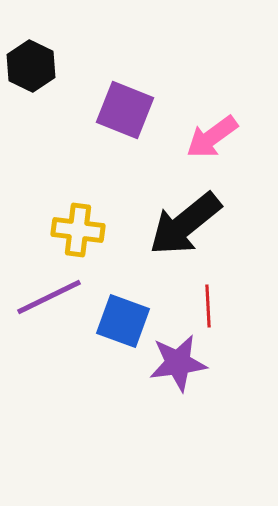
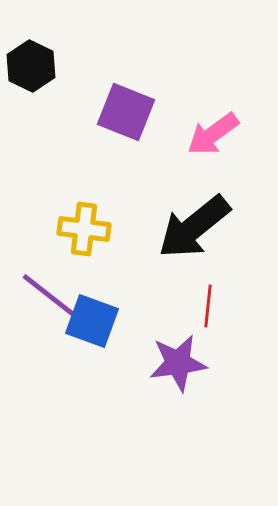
purple square: moved 1 px right, 2 px down
pink arrow: moved 1 px right, 3 px up
black arrow: moved 9 px right, 3 px down
yellow cross: moved 6 px right, 1 px up
purple line: moved 2 px right; rotated 64 degrees clockwise
red line: rotated 9 degrees clockwise
blue square: moved 31 px left
